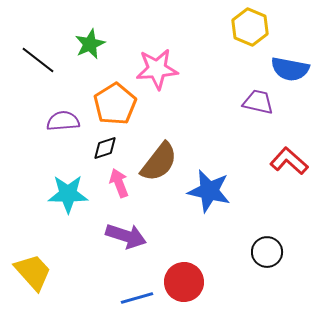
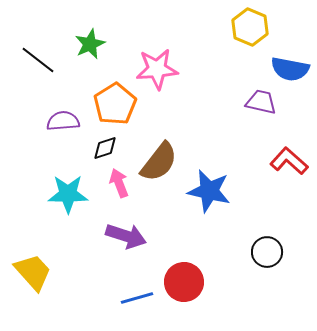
purple trapezoid: moved 3 px right
